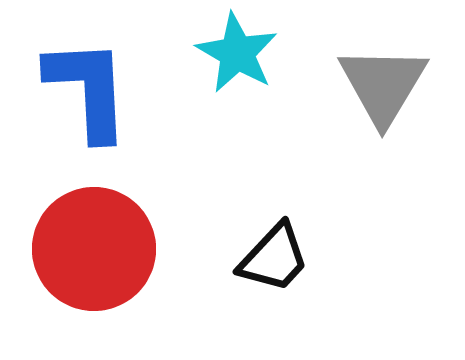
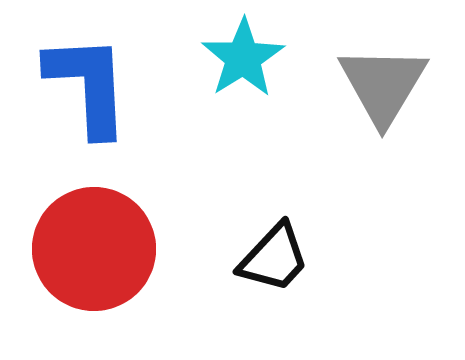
cyan star: moved 6 px right, 5 px down; rotated 10 degrees clockwise
blue L-shape: moved 4 px up
